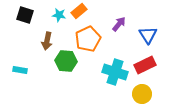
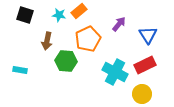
cyan cross: rotated 10 degrees clockwise
